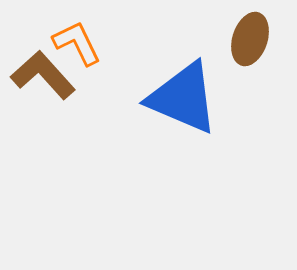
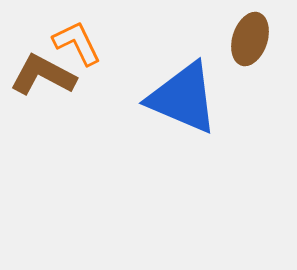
brown L-shape: rotated 20 degrees counterclockwise
